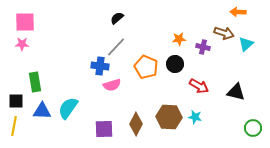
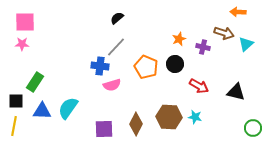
orange star: rotated 16 degrees counterclockwise
green rectangle: rotated 42 degrees clockwise
